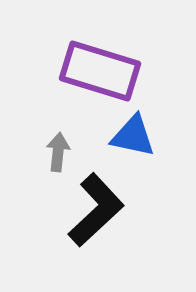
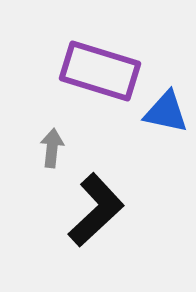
blue triangle: moved 33 px right, 24 px up
gray arrow: moved 6 px left, 4 px up
